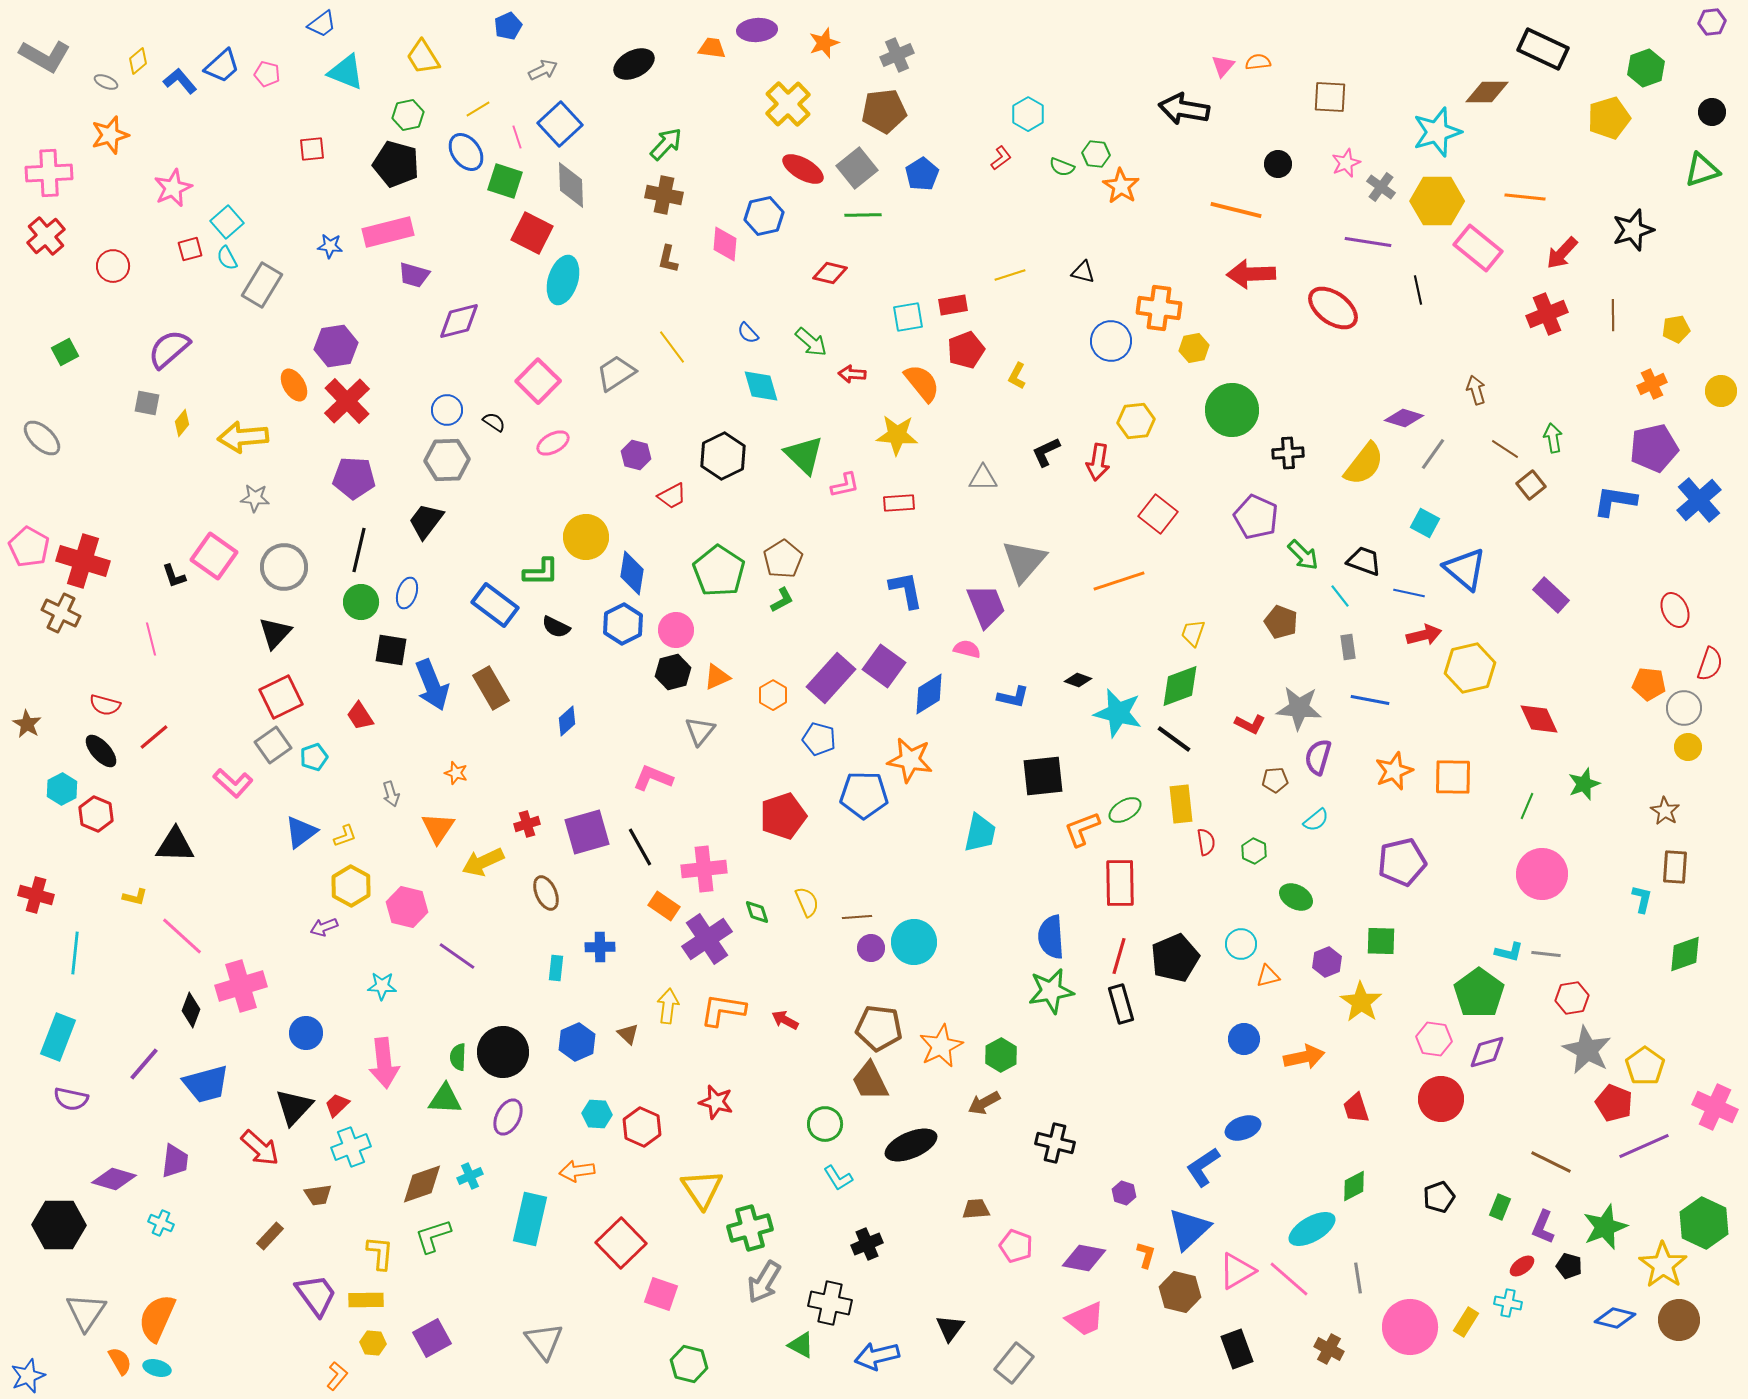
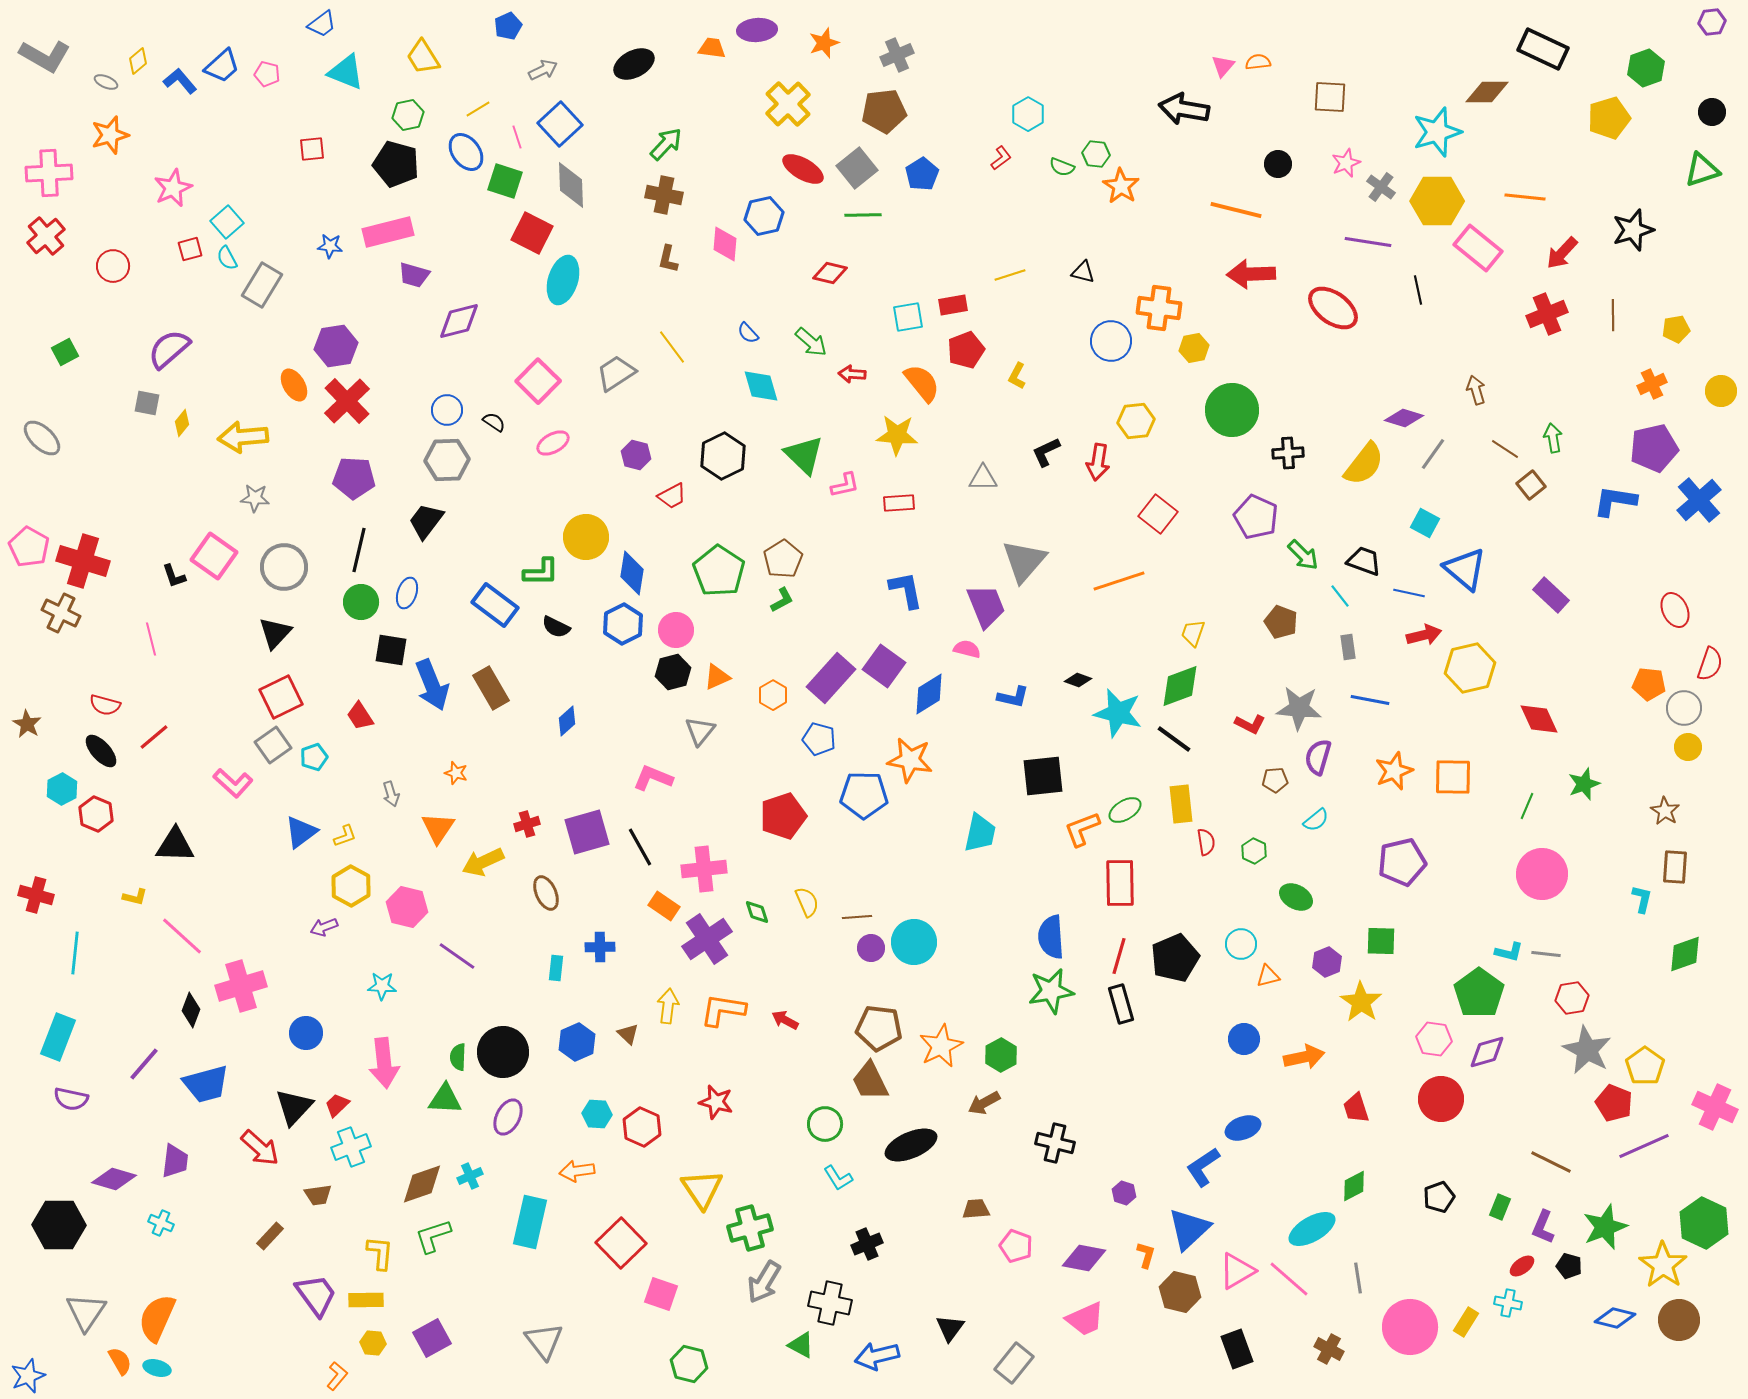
cyan rectangle at (530, 1219): moved 3 px down
